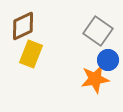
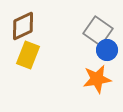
yellow rectangle: moved 3 px left, 1 px down
blue circle: moved 1 px left, 10 px up
orange star: moved 2 px right
